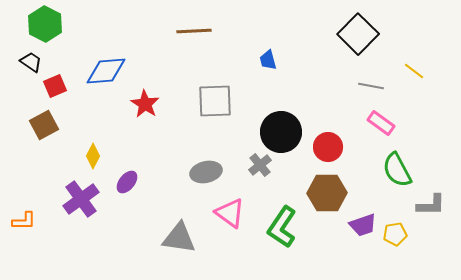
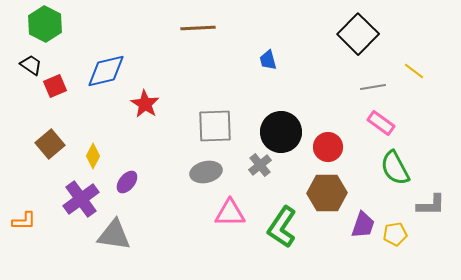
brown line: moved 4 px right, 3 px up
black trapezoid: moved 3 px down
blue diamond: rotated 9 degrees counterclockwise
gray line: moved 2 px right, 1 px down; rotated 20 degrees counterclockwise
gray square: moved 25 px down
brown square: moved 6 px right, 19 px down; rotated 12 degrees counterclockwise
green semicircle: moved 2 px left, 2 px up
pink triangle: rotated 36 degrees counterclockwise
purple trapezoid: rotated 52 degrees counterclockwise
gray triangle: moved 65 px left, 3 px up
